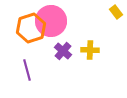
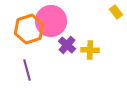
orange hexagon: moved 2 px left, 1 px down
purple cross: moved 4 px right, 6 px up
